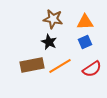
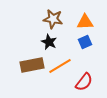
red semicircle: moved 8 px left, 13 px down; rotated 18 degrees counterclockwise
